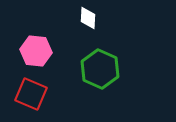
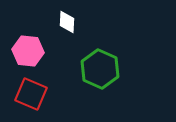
white diamond: moved 21 px left, 4 px down
pink hexagon: moved 8 px left
